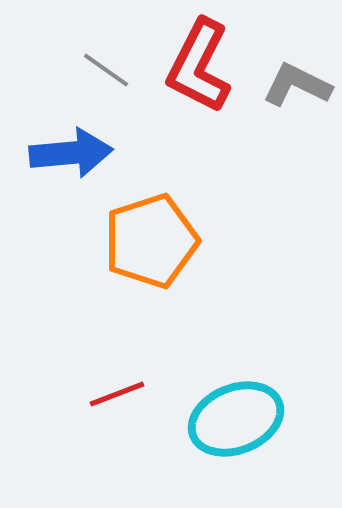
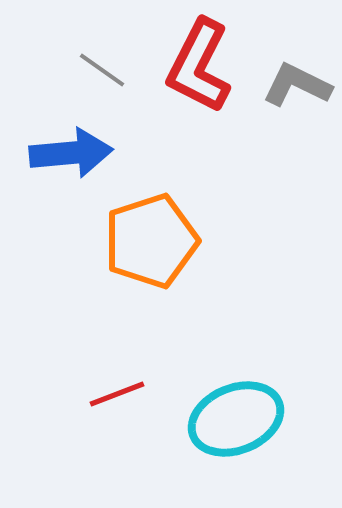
gray line: moved 4 px left
